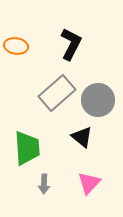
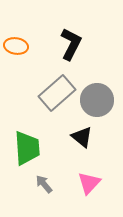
gray circle: moved 1 px left
gray arrow: rotated 138 degrees clockwise
